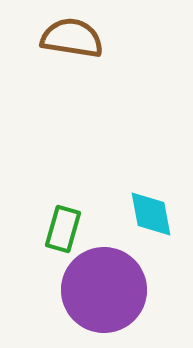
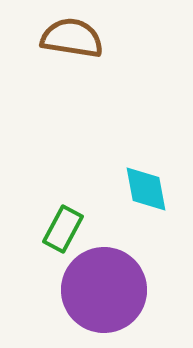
cyan diamond: moved 5 px left, 25 px up
green rectangle: rotated 12 degrees clockwise
